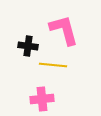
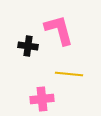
pink L-shape: moved 5 px left
yellow line: moved 16 px right, 9 px down
